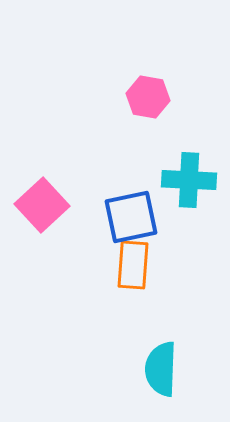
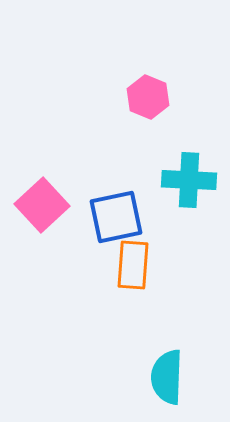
pink hexagon: rotated 12 degrees clockwise
blue square: moved 15 px left
cyan semicircle: moved 6 px right, 8 px down
